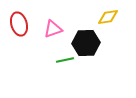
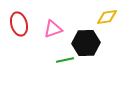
yellow diamond: moved 1 px left
